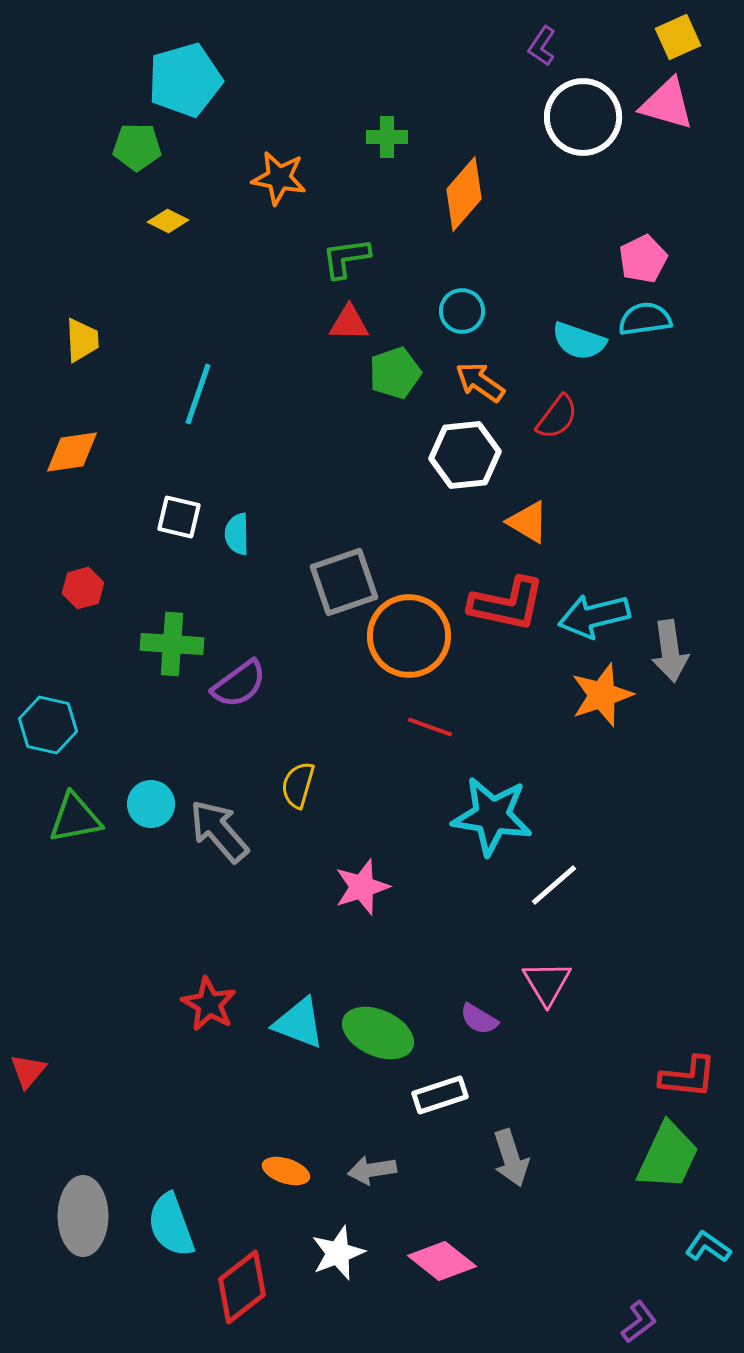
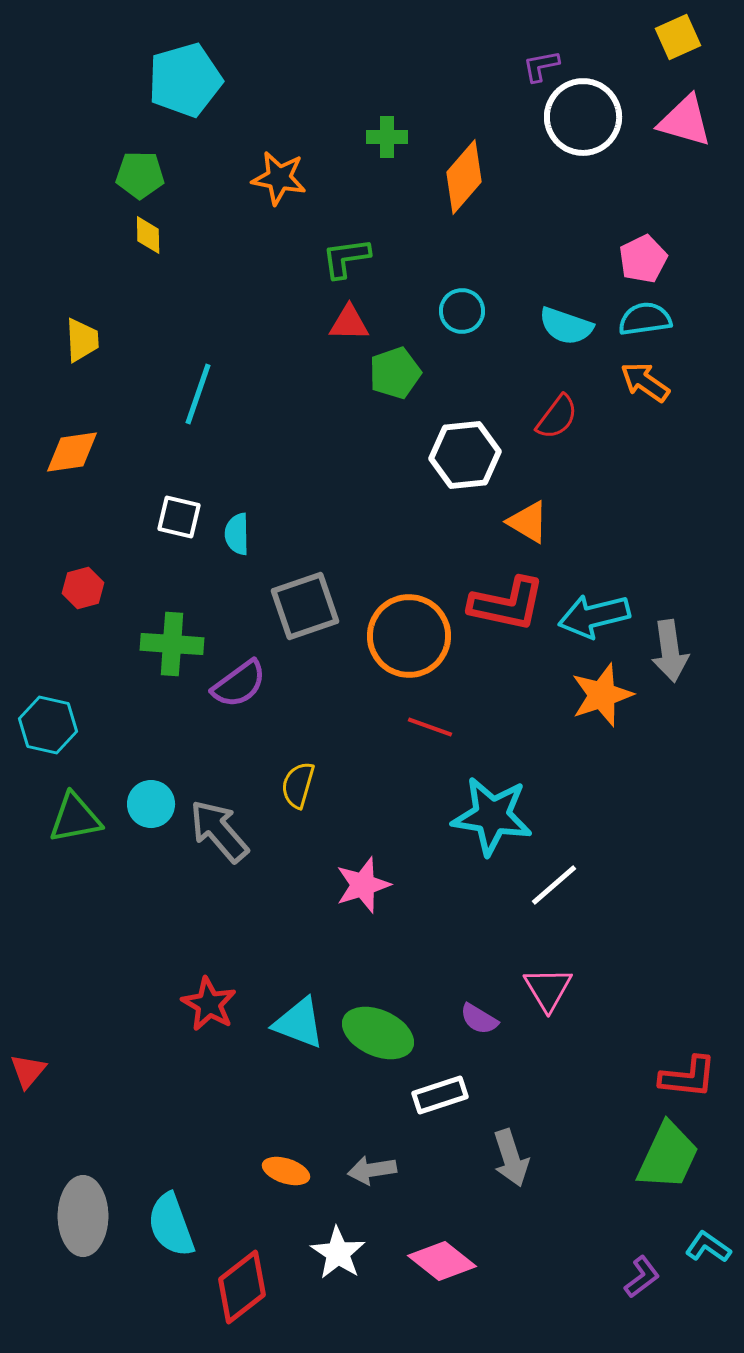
purple L-shape at (542, 46): moved 1 px left, 20 px down; rotated 45 degrees clockwise
pink triangle at (667, 104): moved 18 px right, 17 px down
green pentagon at (137, 147): moved 3 px right, 28 px down
orange diamond at (464, 194): moved 17 px up
yellow diamond at (168, 221): moved 20 px left, 14 px down; rotated 63 degrees clockwise
cyan semicircle at (579, 341): moved 13 px left, 15 px up
orange arrow at (480, 382): moved 165 px right
gray square at (344, 582): moved 39 px left, 24 px down
pink star at (362, 887): moved 1 px right, 2 px up
pink triangle at (547, 983): moved 1 px right, 6 px down
white star at (338, 1253): rotated 18 degrees counterclockwise
purple L-shape at (639, 1322): moved 3 px right, 45 px up
